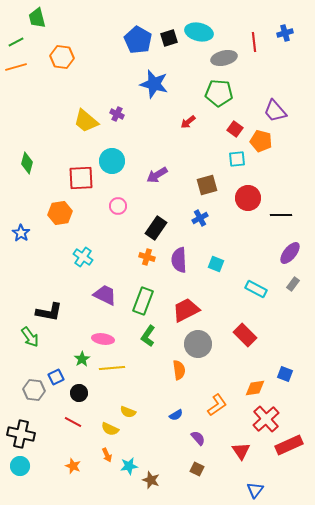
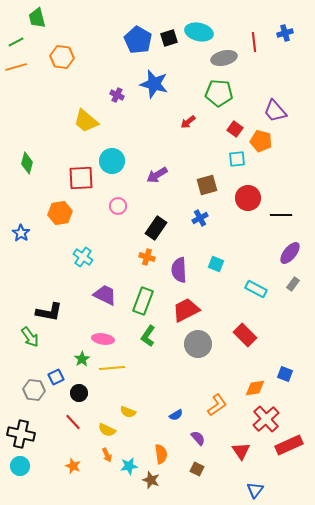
purple cross at (117, 114): moved 19 px up
purple semicircle at (179, 260): moved 10 px down
orange semicircle at (179, 370): moved 18 px left, 84 px down
red line at (73, 422): rotated 18 degrees clockwise
yellow semicircle at (110, 429): moved 3 px left, 1 px down
